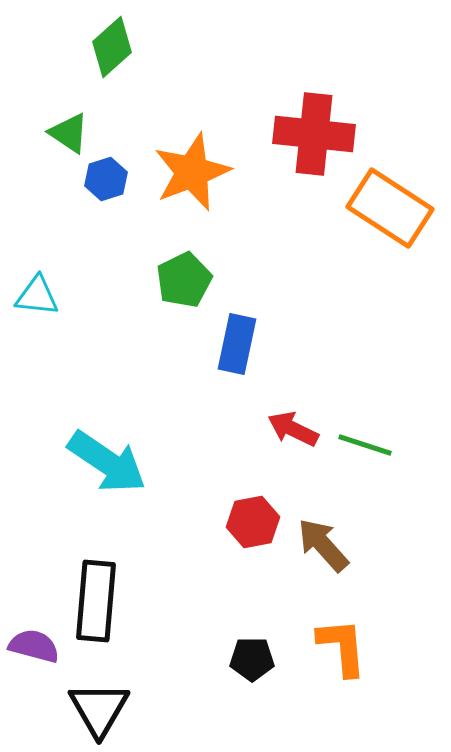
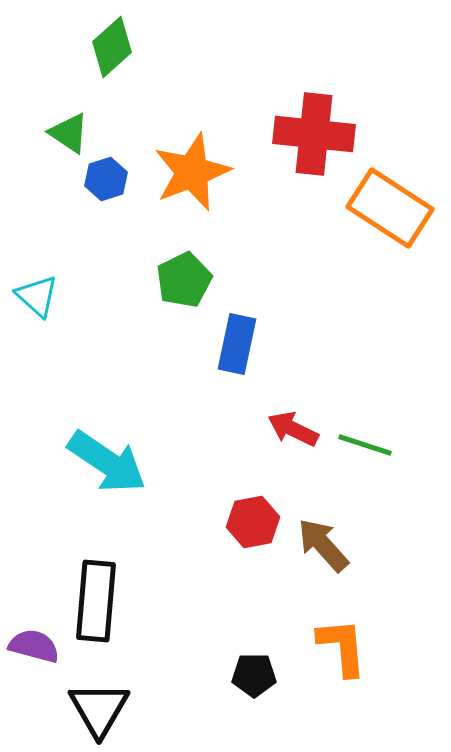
cyan triangle: rotated 36 degrees clockwise
black pentagon: moved 2 px right, 16 px down
